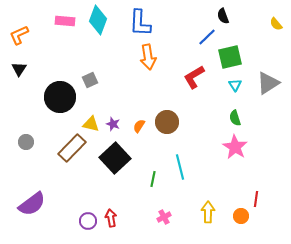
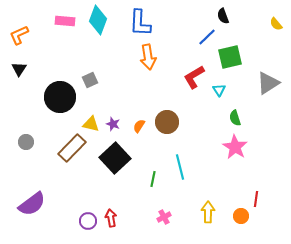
cyan triangle: moved 16 px left, 5 px down
